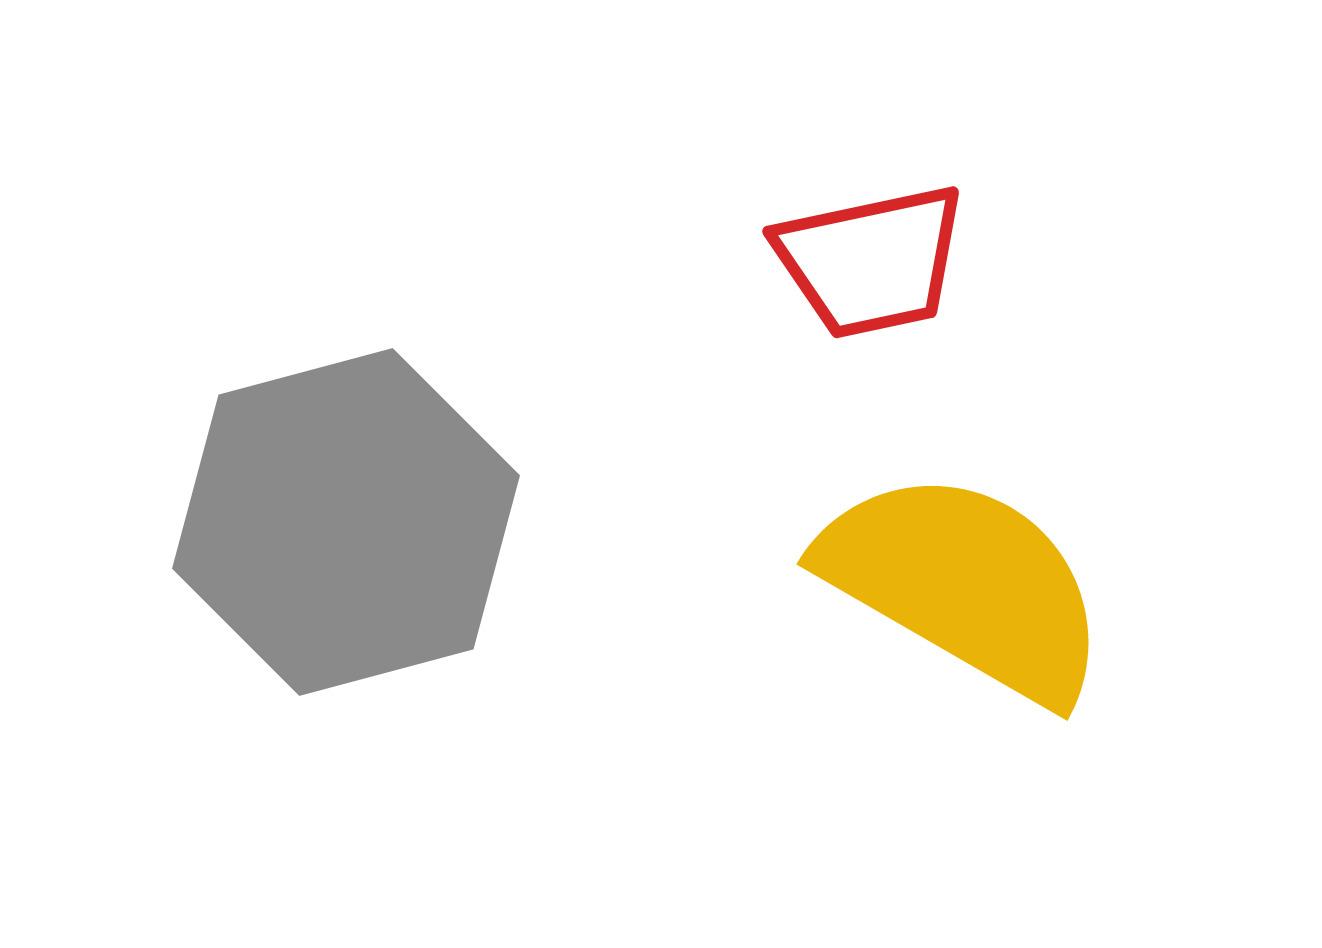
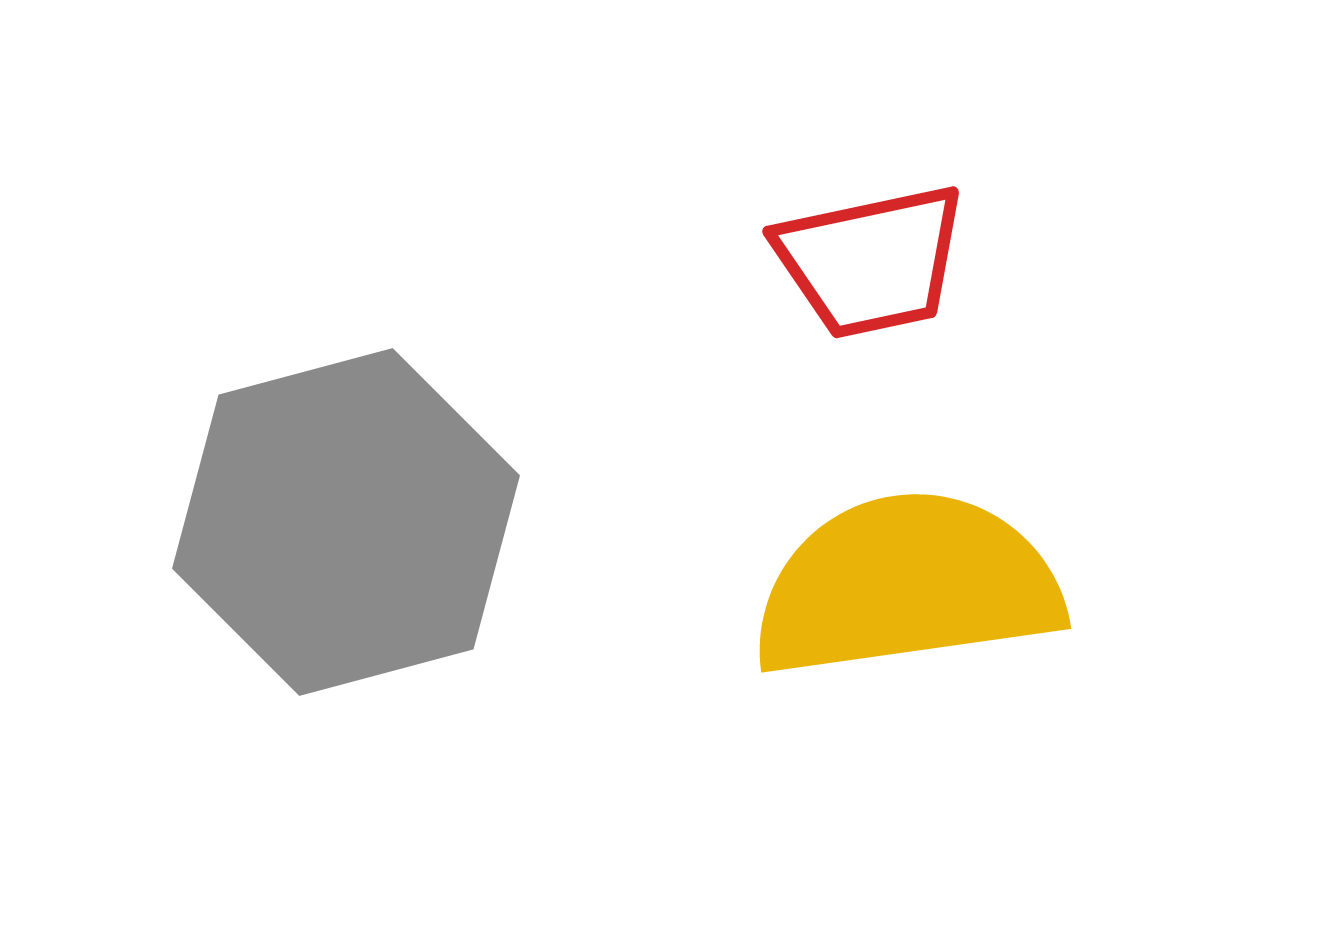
yellow semicircle: moved 58 px left; rotated 38 degrees counterclockwise
